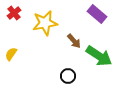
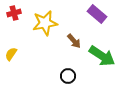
red cross: rotated 24 degrees clockwise
green arrow: moved 3 px right
